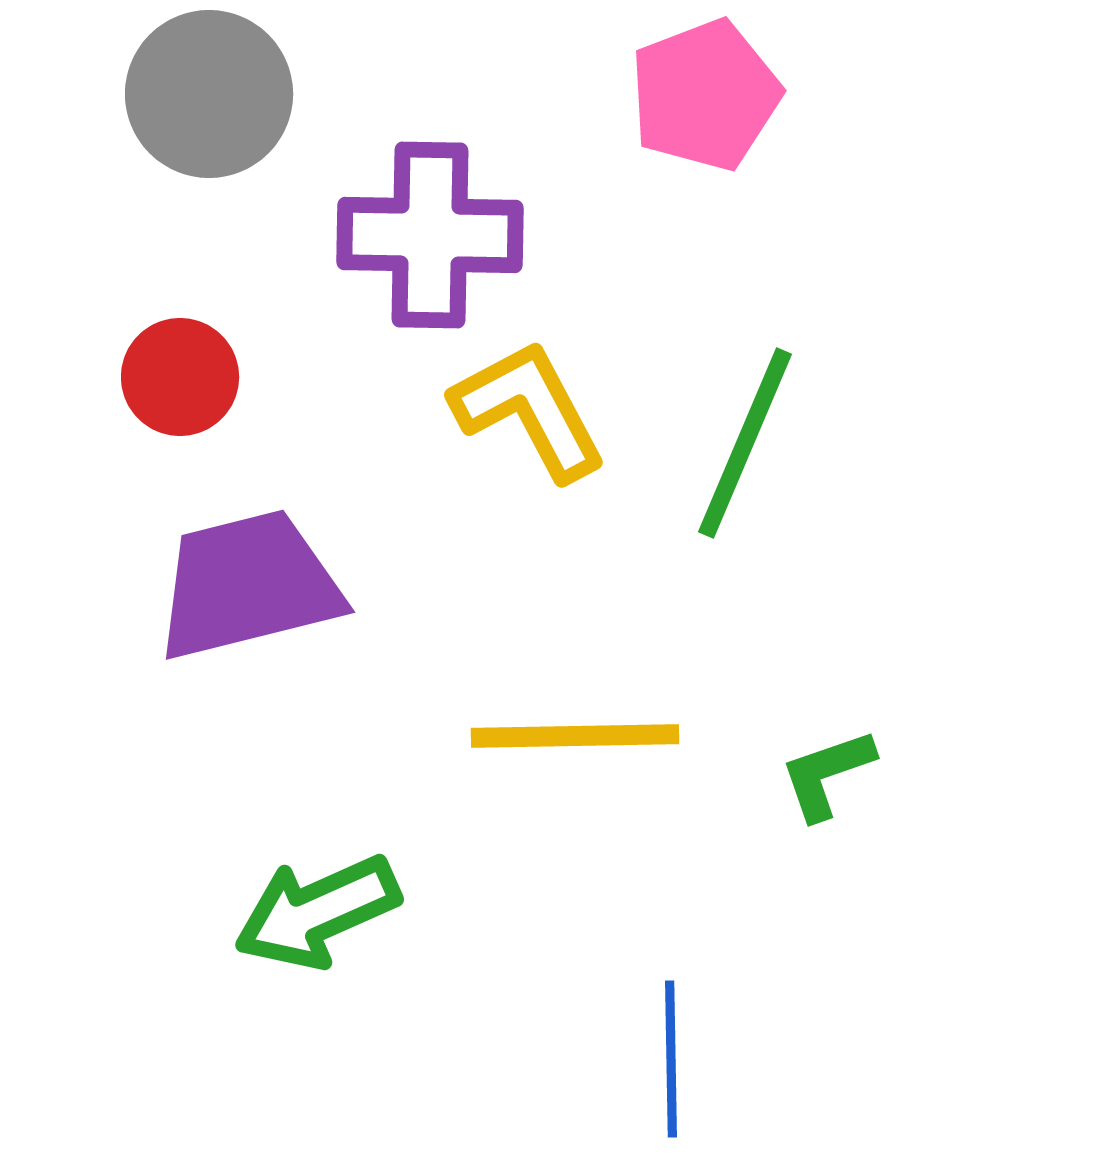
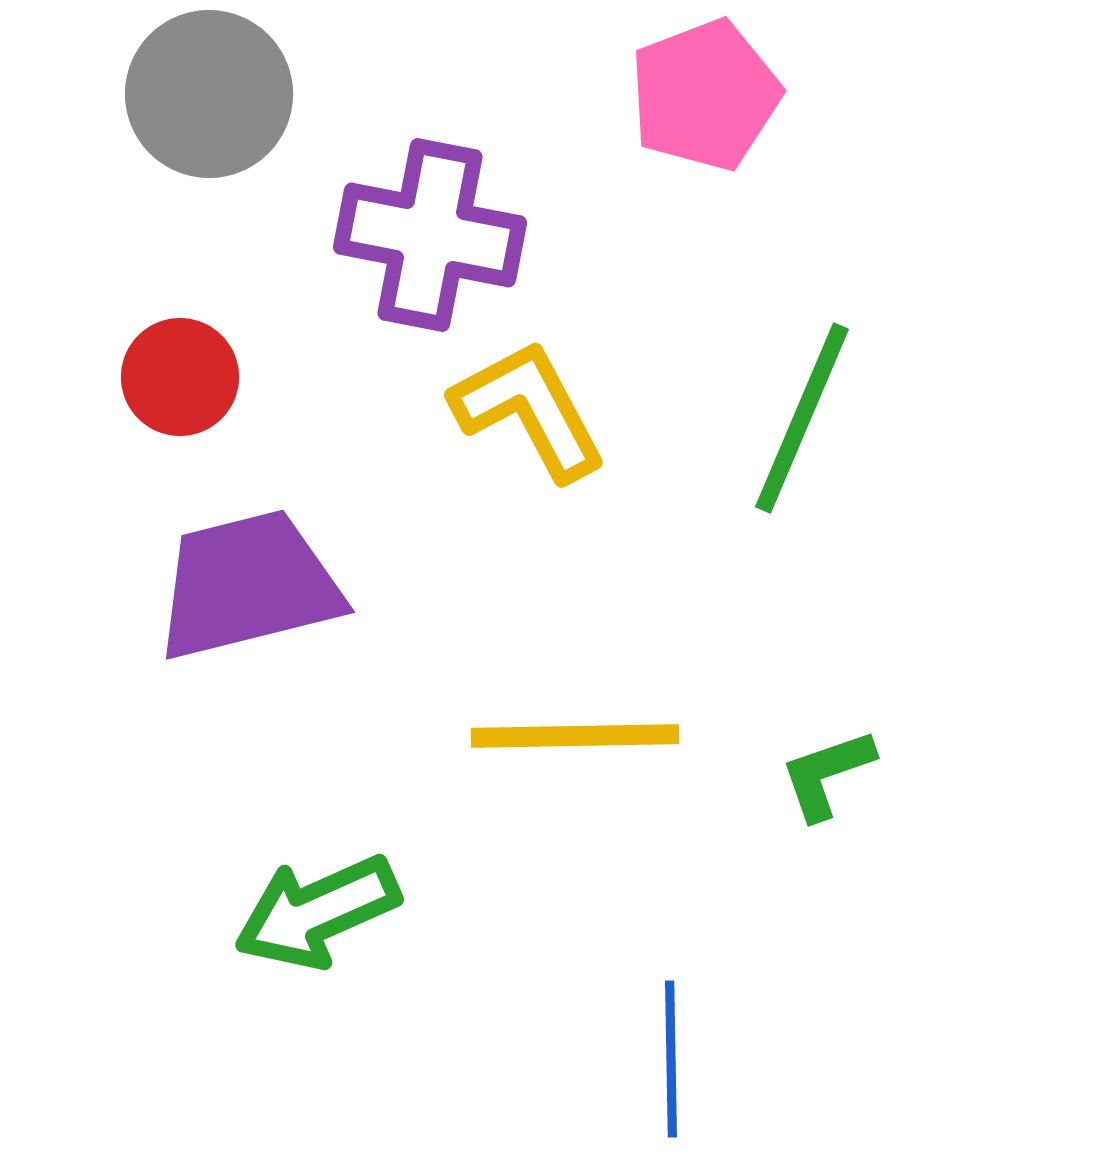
purple cross: rotated 10 degrees clockwise
green line: moved 57 px right, 25 px up
